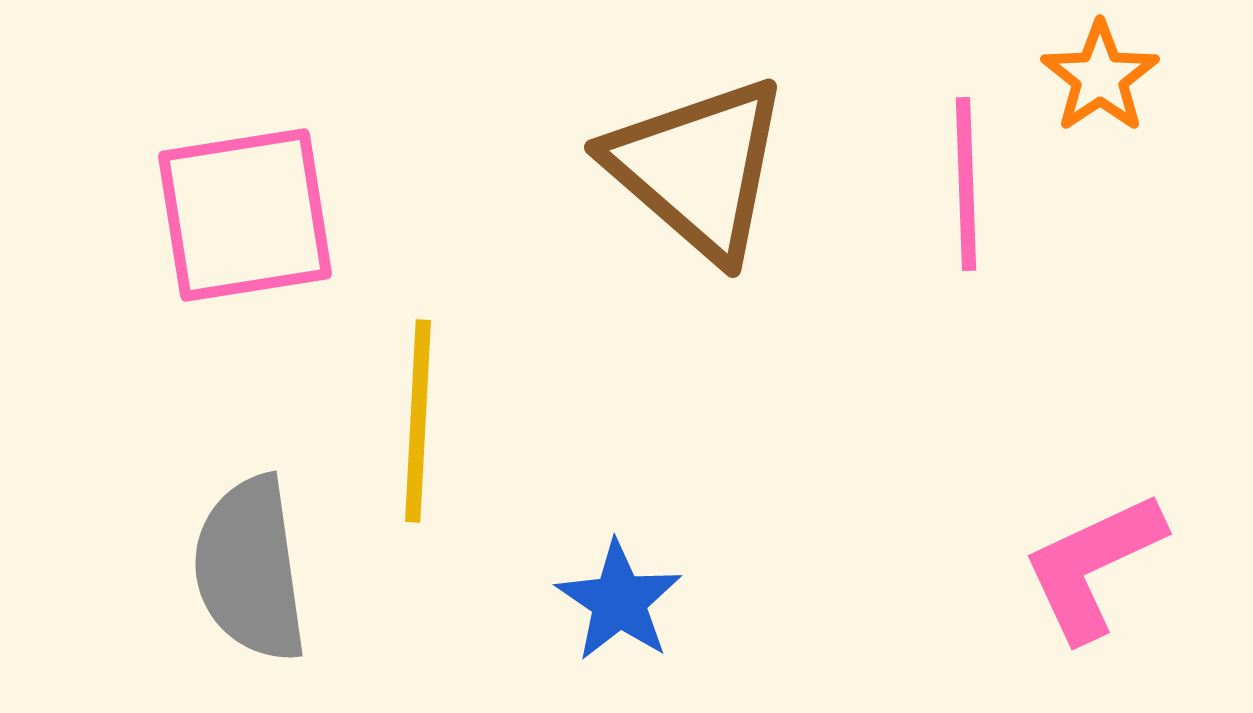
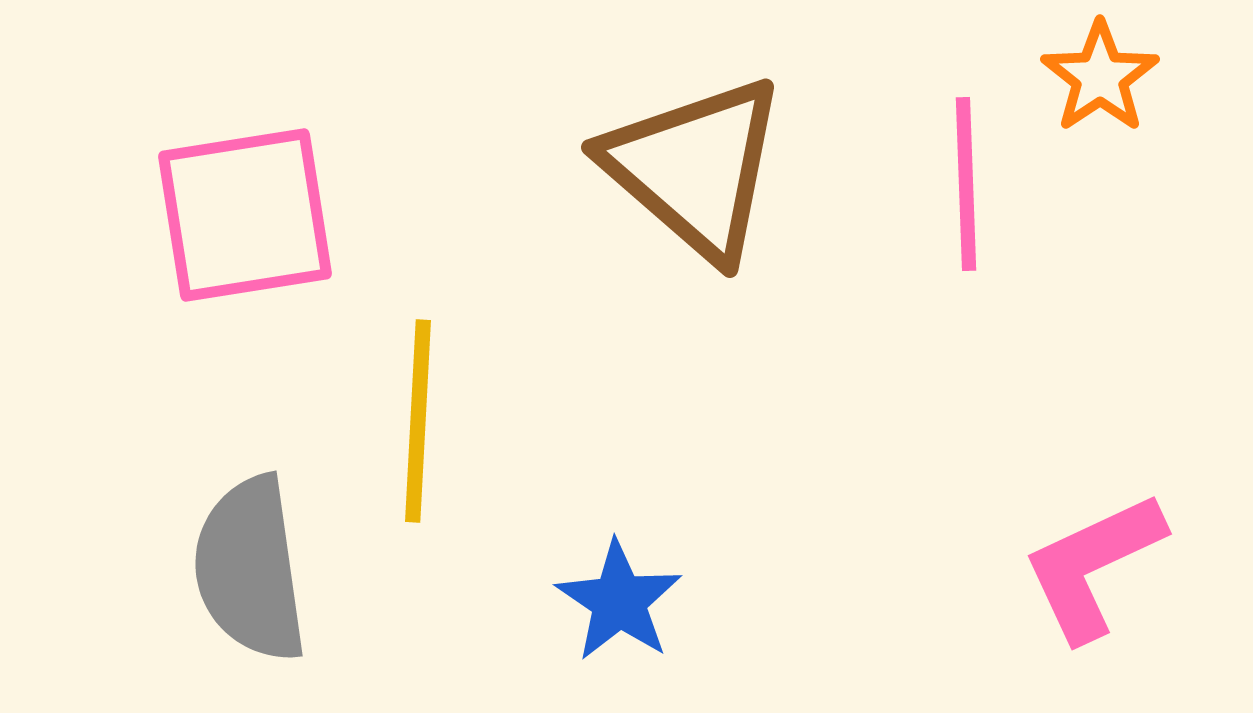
brown triangle: moved 3 px left
